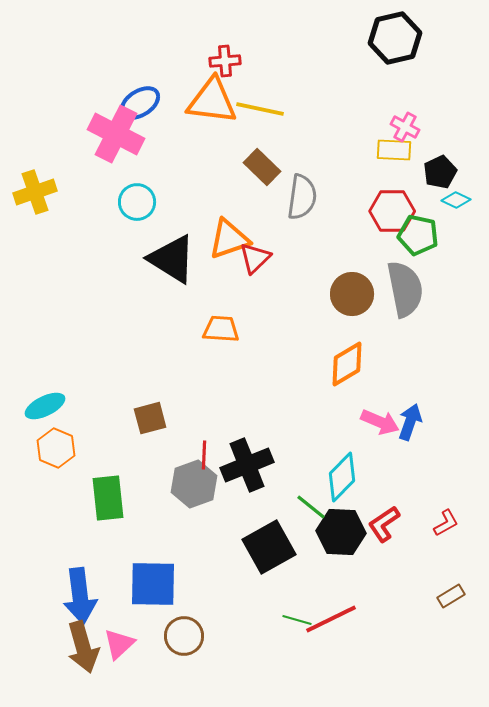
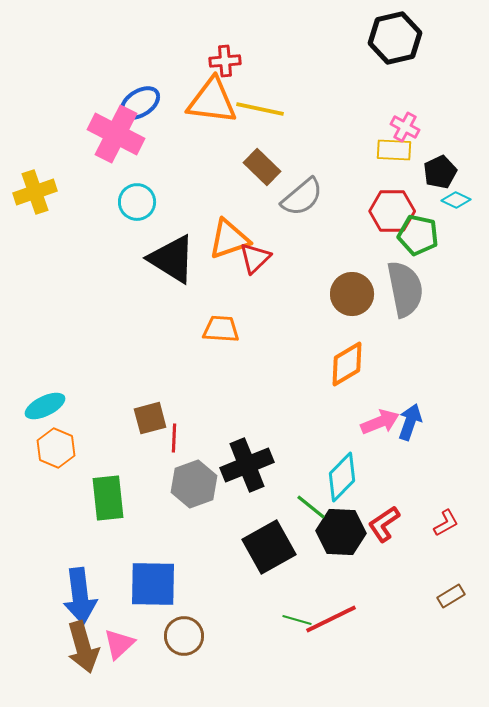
gray semicircle at (302, 197): rotated 42 degrees clockwise
pink arrow at (380, 422): rotated 45 degrees counterclockwise
red line at (204, 455): moved 30 px left, 17 px up
